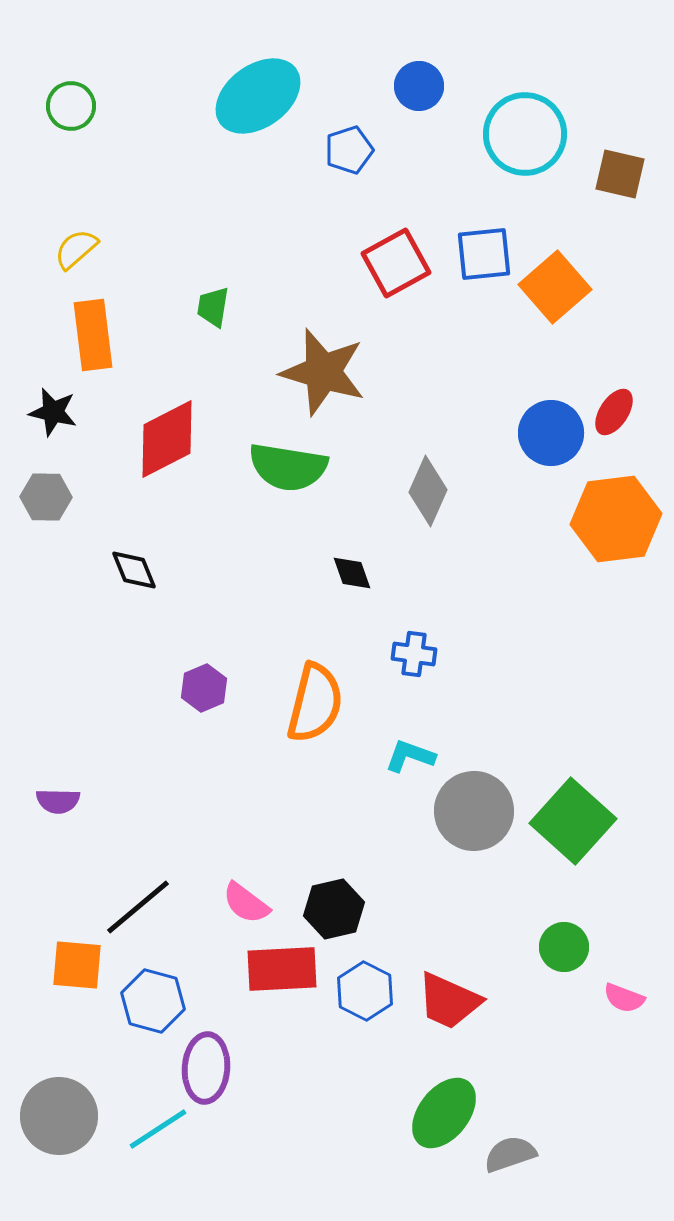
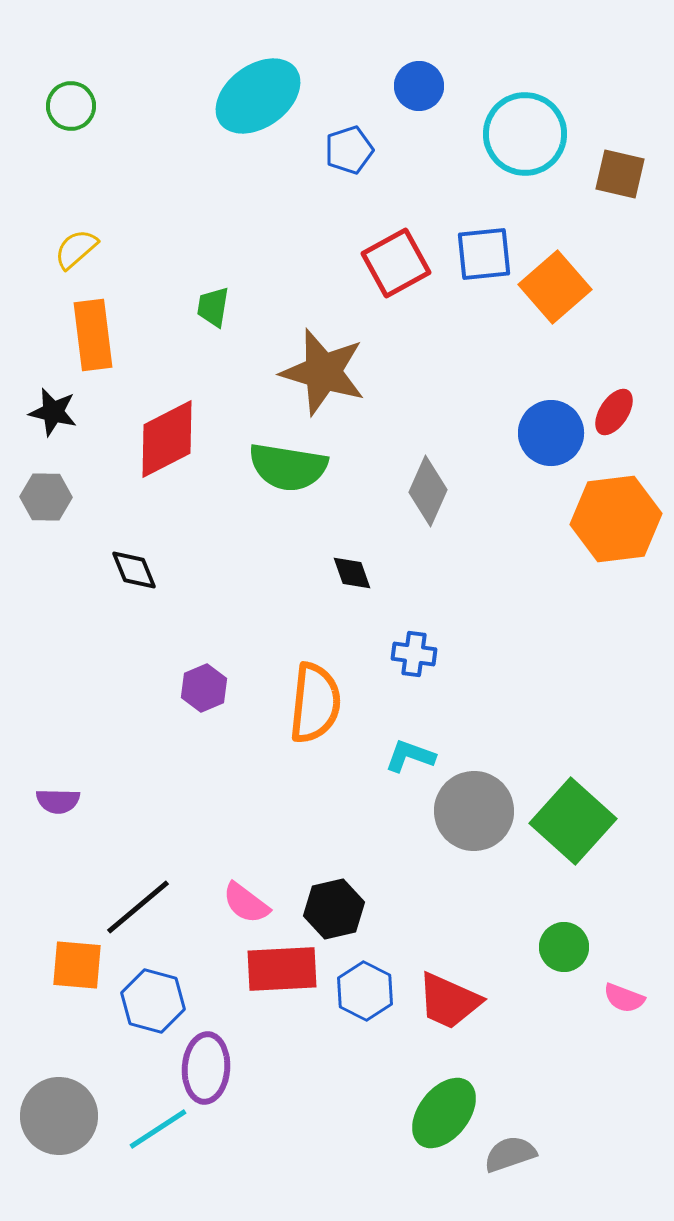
orange semicircle at (315, 703): rotated 8 degrees counterclockwise
